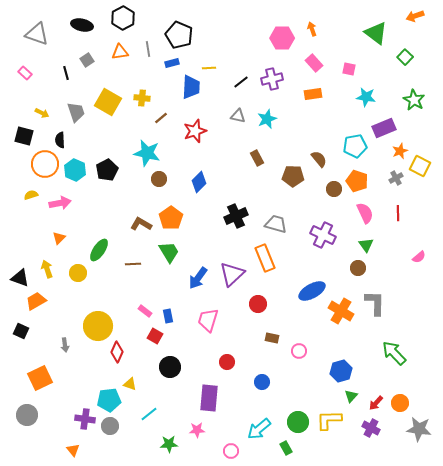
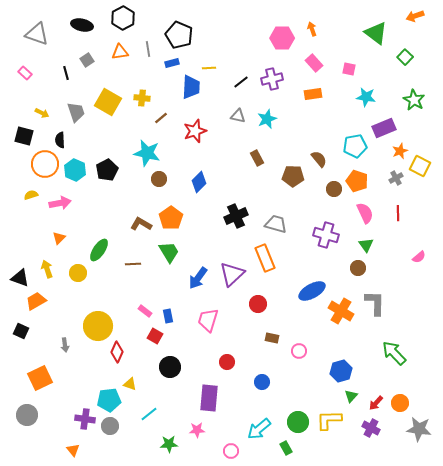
purple cross at (323, 235): moved 3 px right; rotated 10 degrees counterclockwise
